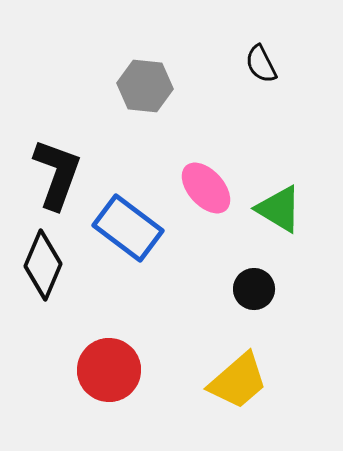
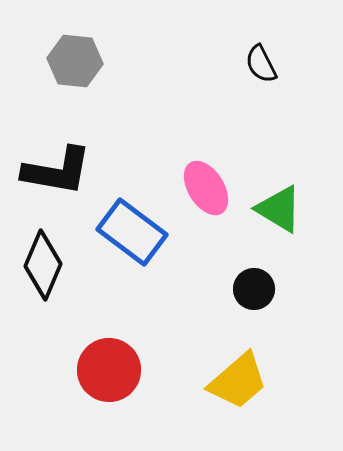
gray hexagon: moved 70 px left, 25 px up
black L-shape: moved 3 px up; rotated 80 degrees clockwise
pink ellipse: rotated 10 degrees clockwise
blue rectangle: moved 4 px right, 4 px down
